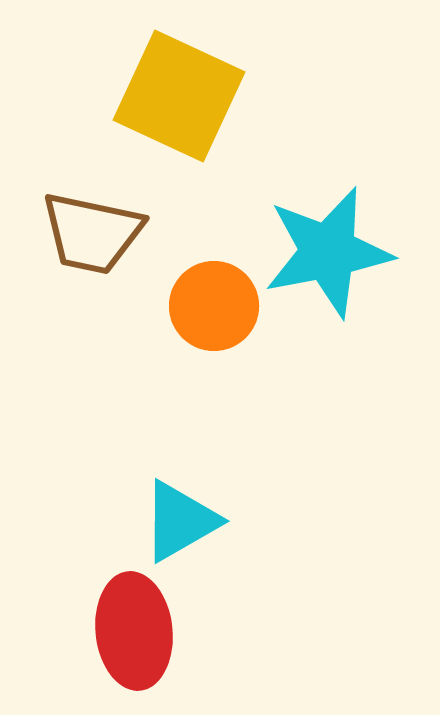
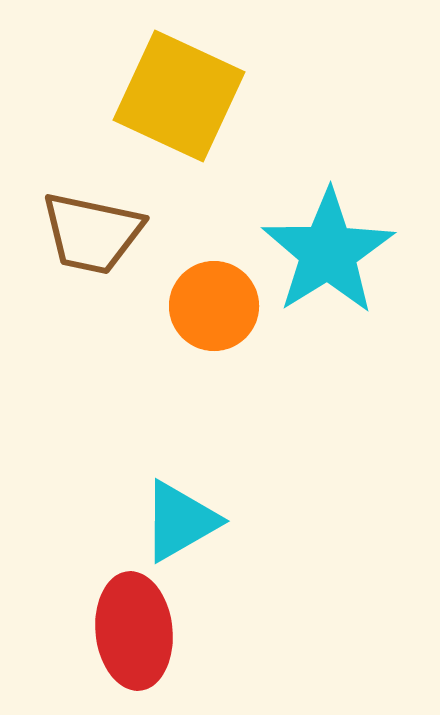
cyan star: rotated 21 degrees counterclockwise
